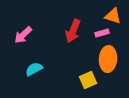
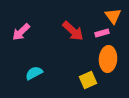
orange triangle: rotated 36 degrees clockwise
red arrow: rotated 70 degrees counterclockwise
pink arrow: moved 2 px left, 3 px up
cyan semicircle: moved 4 px down
